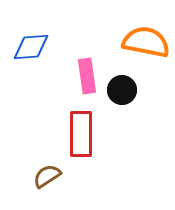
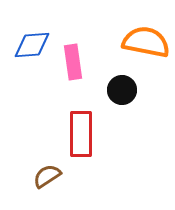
blue diamond: moved 1 px right, 2 px up
pink rectangle: moved 14 px left, 14 px up
